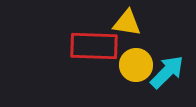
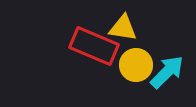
yellow triangle: moved 4 px left, 5 px down
red rectangle: rotated 21 degrees clockwise
